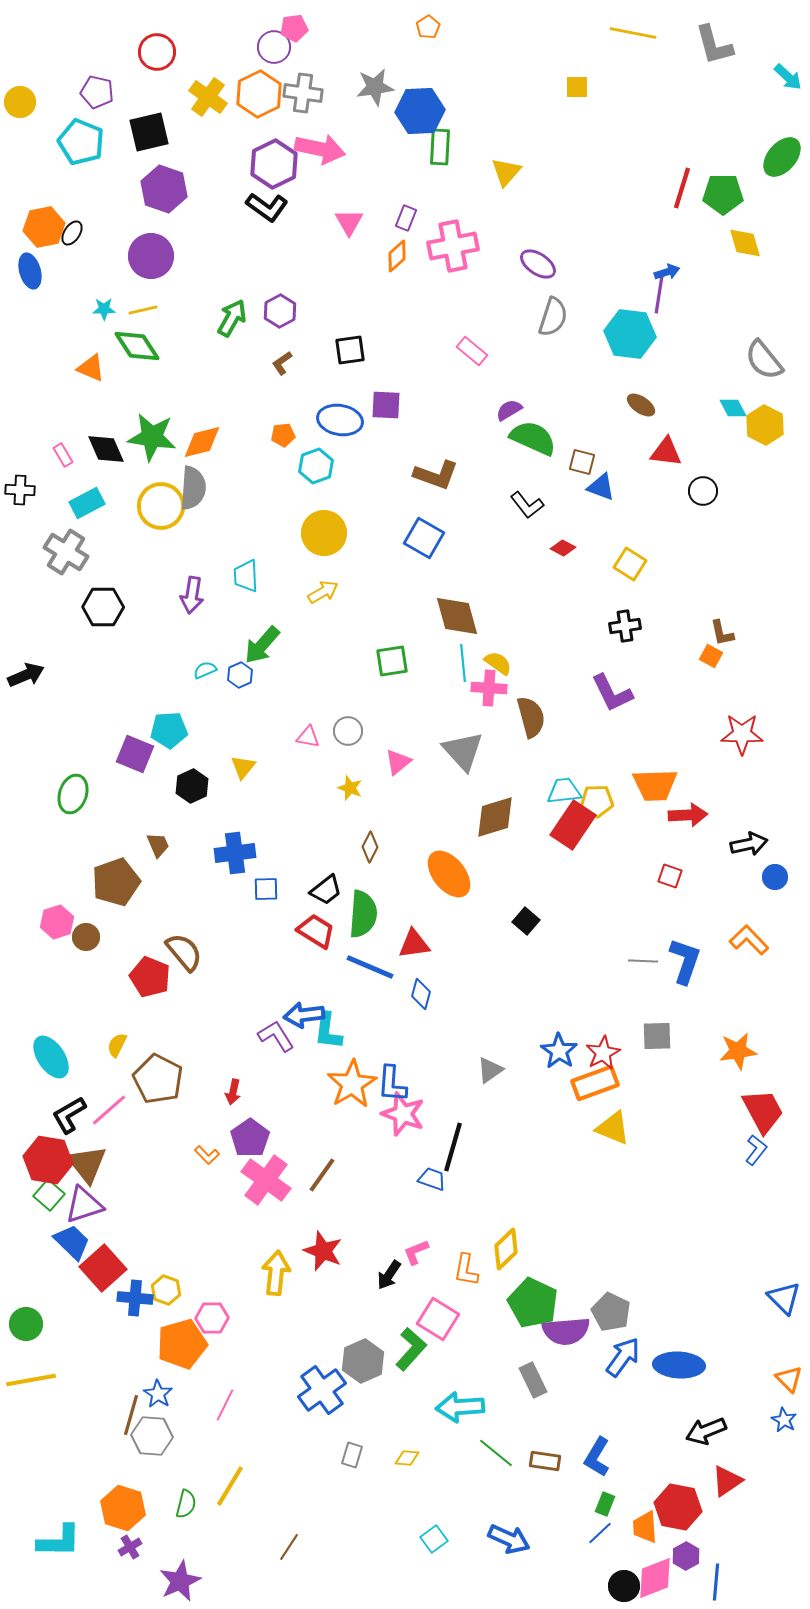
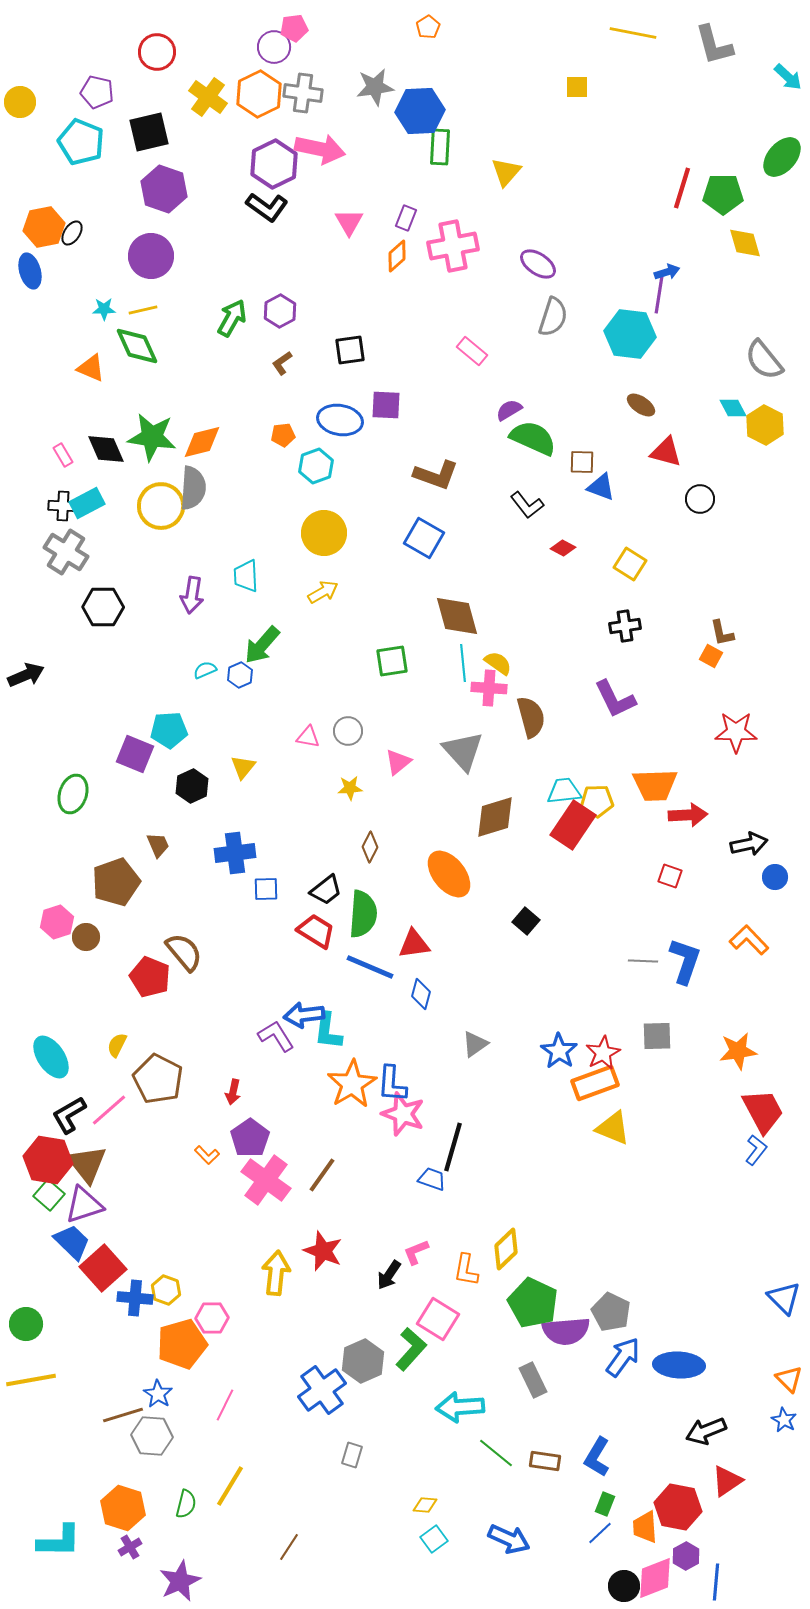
green diamond at (137, 346): rotated 9 degrees clockwise
red triangle at (666, 452): rotated 8 degrees clockwise
brown square at (582, 462): rotated 12 degrees counterclockwise
black cross at (20, 490): moved 43 px right, 16 px down
black circle at (703, 491): moved 3 px left, 8 px down
purple L-shape at (612, 693): moved 3 px right, 6 px down
red star at (742, 734): moved 6 px left, 2 px up
yellow star at (350, 788): rotated 25 degrees counterclockwise
gray triangle at (490, 1070): moved 15 px left, 26 px up
brown line at (131, 1415): moved 8 px left; rotated 57 degrees clockwise
yellow diamond at (407, 1458): moved 18 px right, 47 px down
